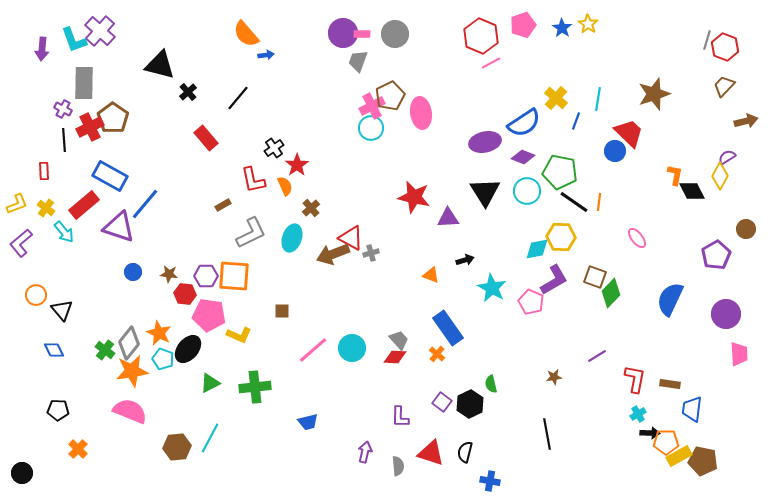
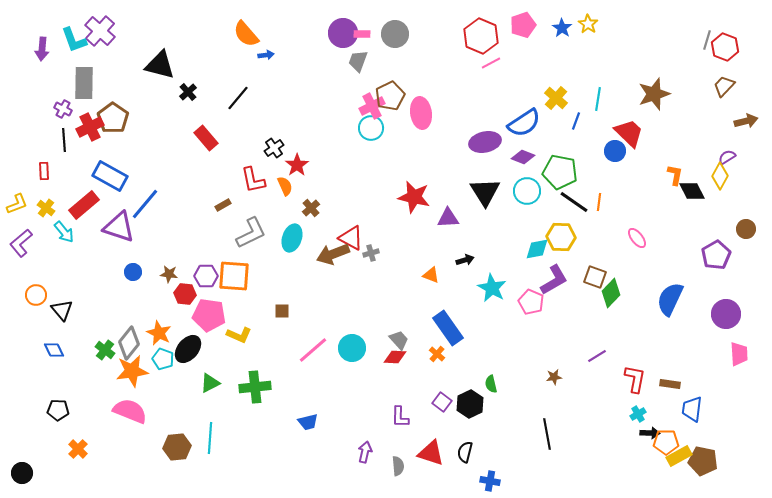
cyan line at (210, 438): rotated 24 degrees counterclockwise
